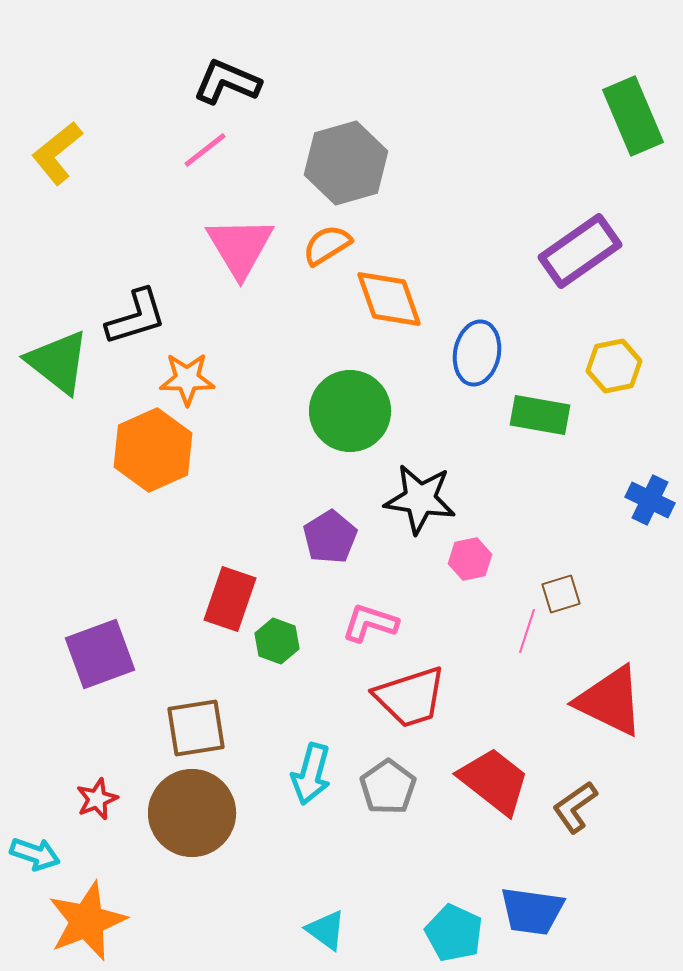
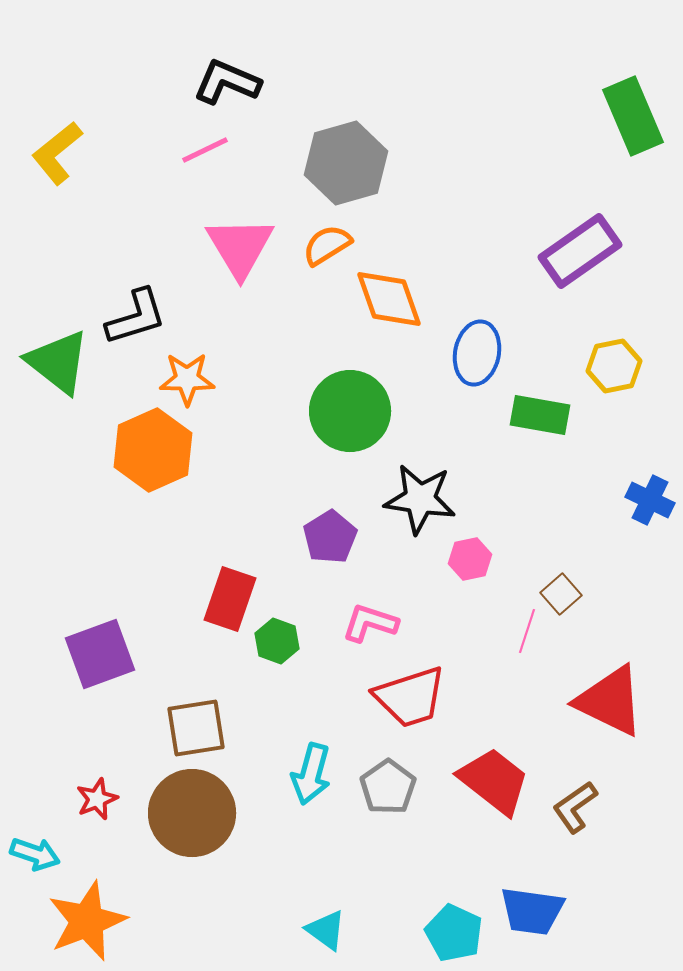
pink line at (205, 150): rotated 12 degrees clockwise
brown square at (561, 594): rotated 24 degrees counterclockwise
